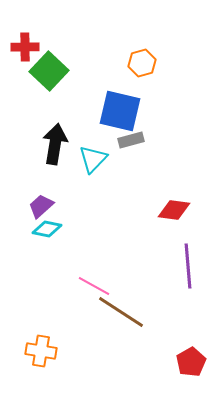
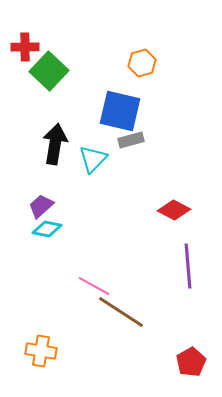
red diamond: rotated 20 degrees clockwise
